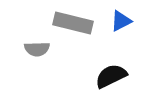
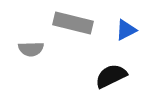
blue triangle: moved 5 px right, 9 px down
gray semicircle: moved 6 px left
